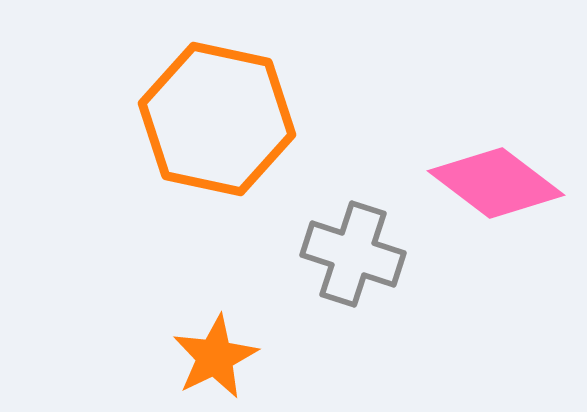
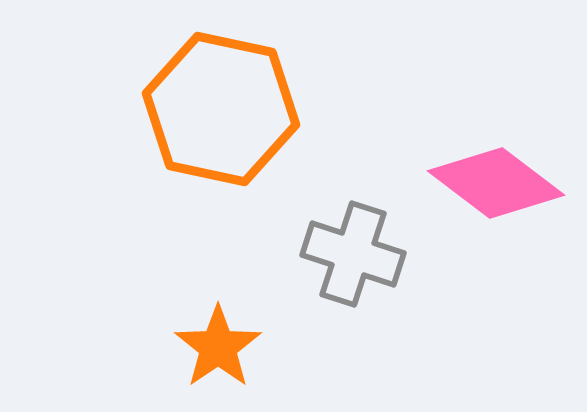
orange hexagon: moved 4 px right, 10 px up
orange star: moved 3 px right, 10 px up; rotated 8 degrees counterclockwise
